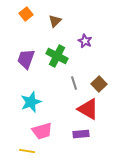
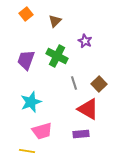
purple trapezoid: moved 1 px down
